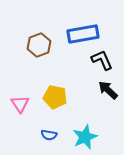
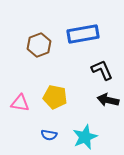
black L-shape: moved 10 px down
black arrow: moved 10 px down; rotated 30 degrees counterclockwise
pink triangle: moved 1 px up; rotated 48 degrees counterclockwise
